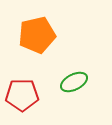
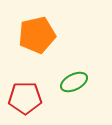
red pentagon: moved 3 px right, 3 px down
